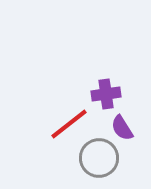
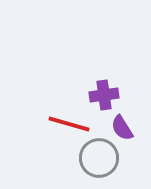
purple cross: moved 2 px left, 1 px down
red line: rotated 54 degrees clockwise
